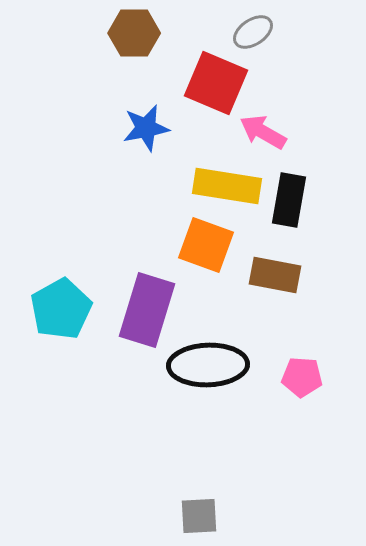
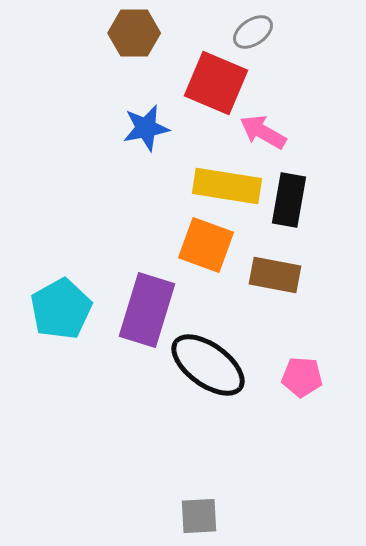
black ellipse: rotated 38 degrees clockwise
